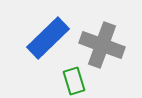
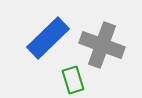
green rectangle: moved 1 px left, 1 px up
